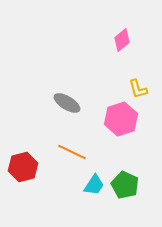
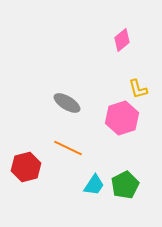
pink hexagon: moved 1 px right, 1 px up
orange line: moved 4 px left, 4 px up
red hexagon: moved 3 px right
green pentagon: rotated 20 degrees clockwise
